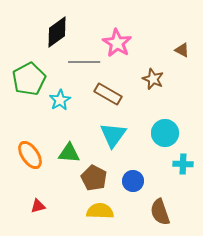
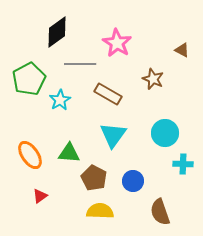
gray line: moved 4 px left, 2 px down
red triangle: moved 2 px right, 10 px up; rotated 21 degrees counterclockwise
